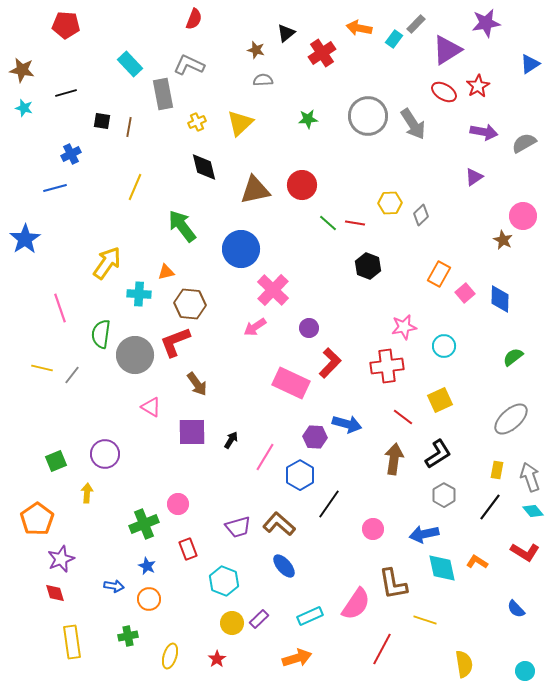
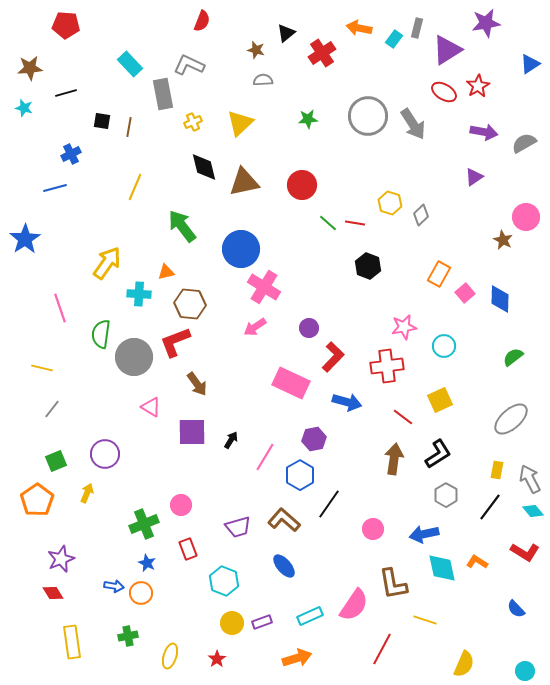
red semicircle at (194, 19): moved 8 px right, 2 px down
gray rectangle at (416, 24): moved 1 px right, 4 px down; rotated 30 degrees counterclockwise
brown star at (22, 70): moved 8 px right, 2 px up; rotated 15 degrees counterclockwise
yellow cross at (197, 122): moved 4 px left
brown triangle at (255, 190): moved 11 px left, 8 px up
yellow hexagon at (390, 203): rotated 20 degrees clockwise
pink circle at (523, 216): moved 3 px right, 1 px down
pink cross at (273, 290): moved 9 px left, 3 px up; rotated 12 degrees counterclockwise
gray circle at (135, 355): moved 1 px left, 2 px down
red L-shape at (330, 363): moved 3 px right, 6 px up
gray line at (72, 375): moved 20 px left, 34 px down
blue arrow at (347, 424): moved 22 px up
purple hexagon at (315, 437): moved 1 px left, 2 px down; rotated 15 degrees counterclockwise
gray arrow at (530, 477): moved 2 px down; rotated 8 degrees counterclockwise
yellow arrow at (87, 493): rotated 18 degrees clockwise
gray hexagon at (444, 495): moved 2 px right
pink circle at (178, 504): moved 3 px right, 1 px down
orange pentagon at (37, 519): moved 19 px up
brown L-shape at (279, 524): moved 5 px right, 4 px up
blue star at (147, 566): moved 3 px up
red diamond at (55, 593): moved 2 px left; rotated 15 degrees counterclockwise
orange circle at (149, 599): moved 8 px left, 6 px up
pink semicircle at (356, 604): moved 2 px left, 1 px down
purple rectangle at (259, 619): moved 3 px right, 3 px down; rotated 24 degrees clockwise
yellow semicircle at (464, 664): rotated 32 degrees clockwise
